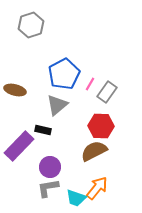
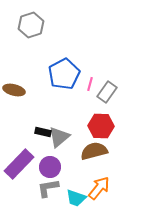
pink line: rotated 16 degrees counterclockwise
brown ellipse: moved 1 px left
gray triangle: moved 2 px right, 32 px down
black rectangle: moved 2 px down
purple rectangle: moved 18 px down
brown semicircle: rotated 12 degrees clockwise
orange arrow: moved 2 px right
